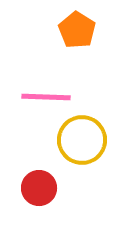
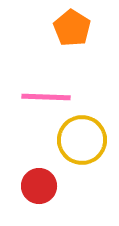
orange pentagon: moved 5 px left, 2 px up
red circle: moved 2 px up
